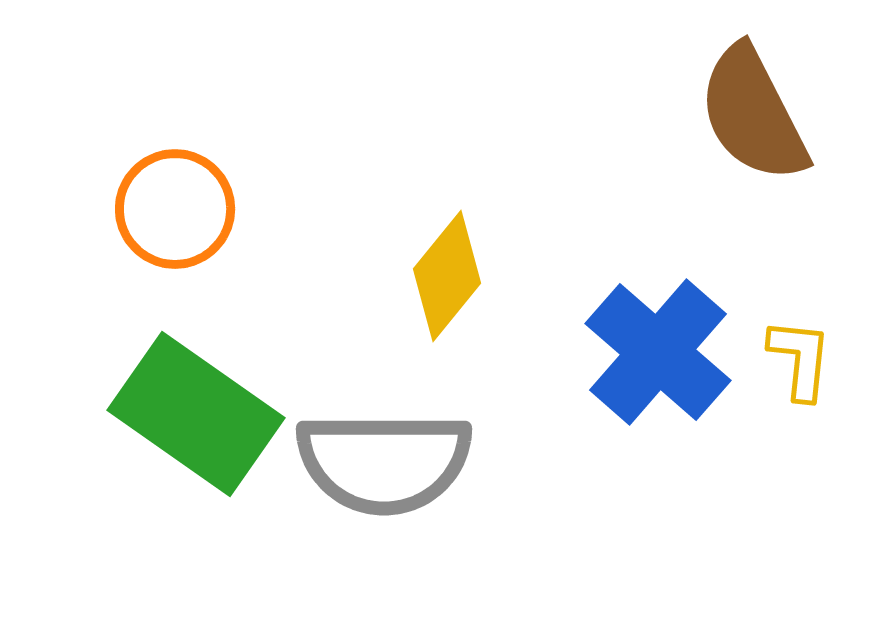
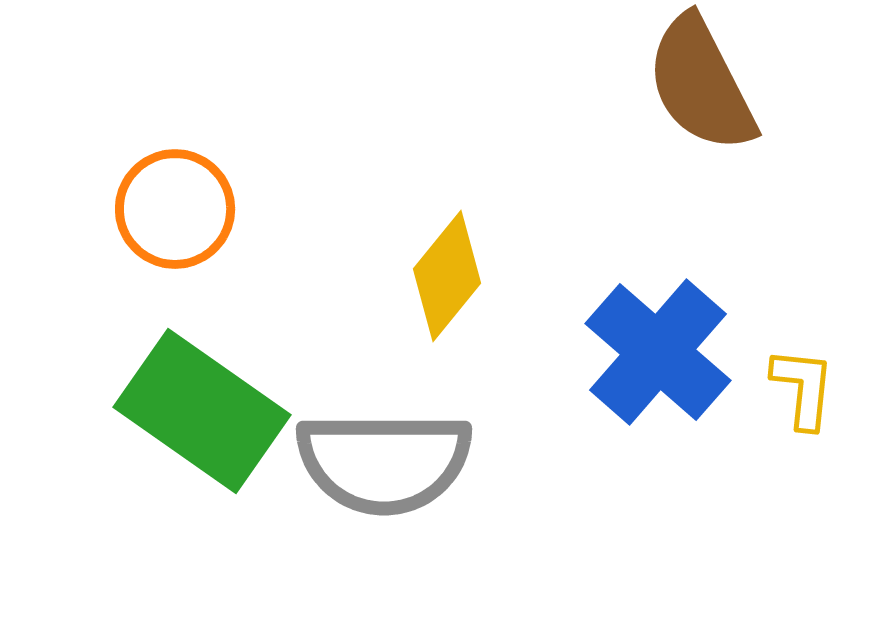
brown semicircle: moved 52 px left, 30 px up
yellow L-shape: moved 3 px right, 29 px down
green rectangle: moved 6 px right, 3 px up
